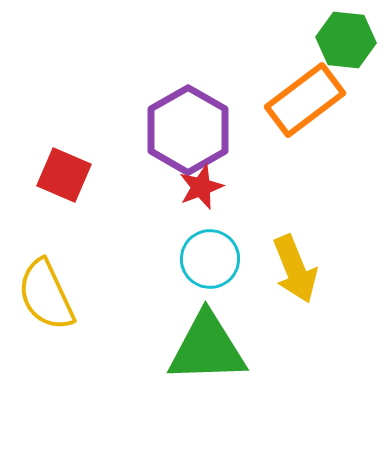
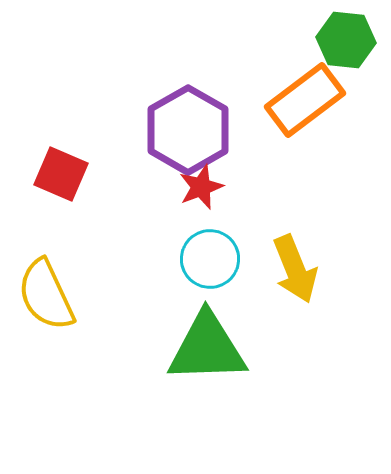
red square: moved 3 px left, 1 px up
